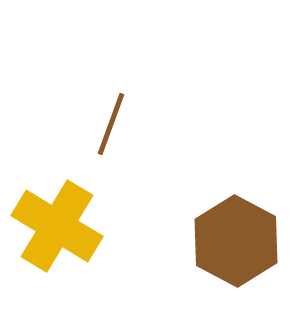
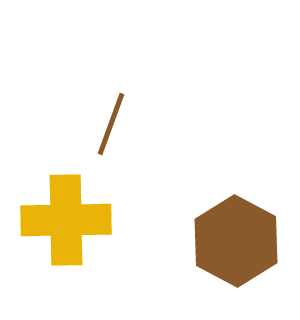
yellow cross: moved 9 px right, 6 px up; rotated 32 degrees counterclockwise
